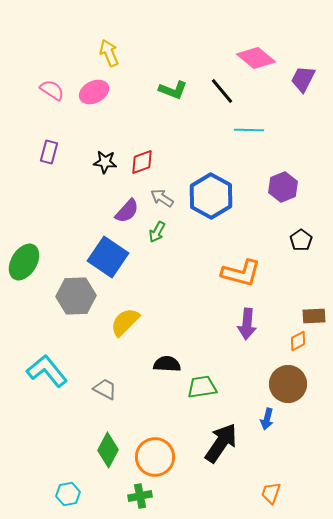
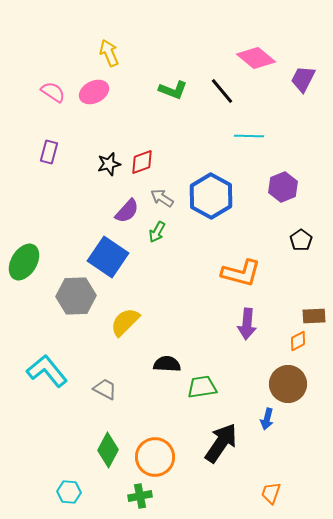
pink semicircle: moved 1 px right, 2 px down
cyan line: moved 6 px down
black star: moved 4 px right, 2 px down; rotated 20 degrees counterclockwise
cyan hexagon: moved 1 px right, 2 px up; rotated 15 degrees clockwise
